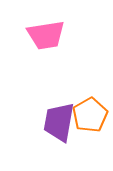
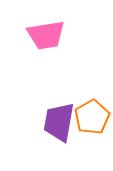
orange pentagon: moved 2 px right, 2 px down
